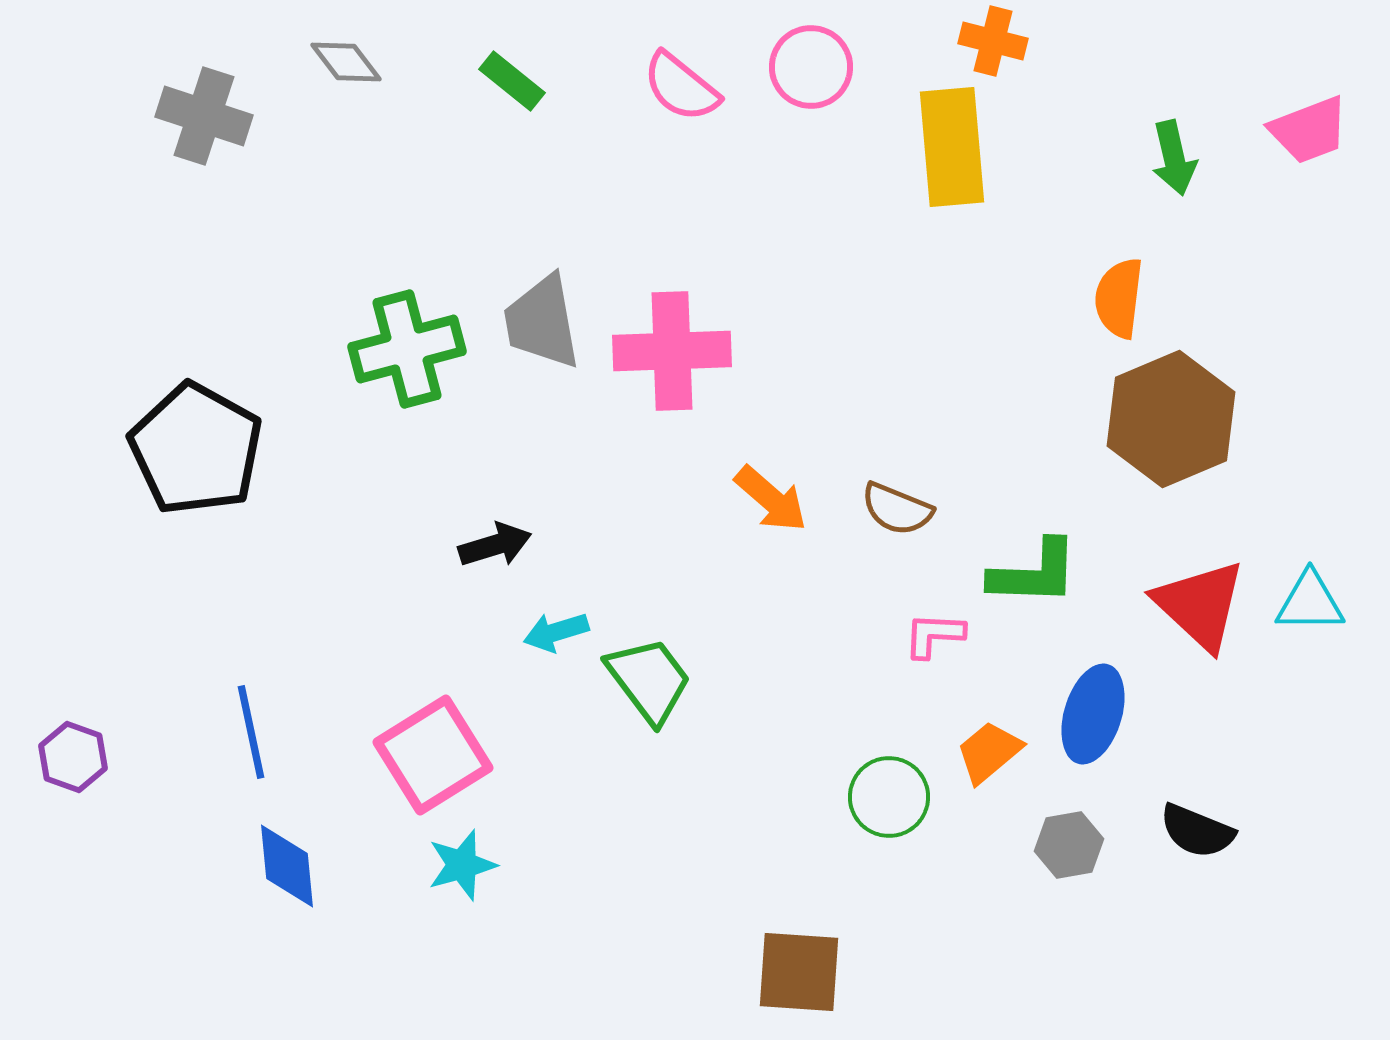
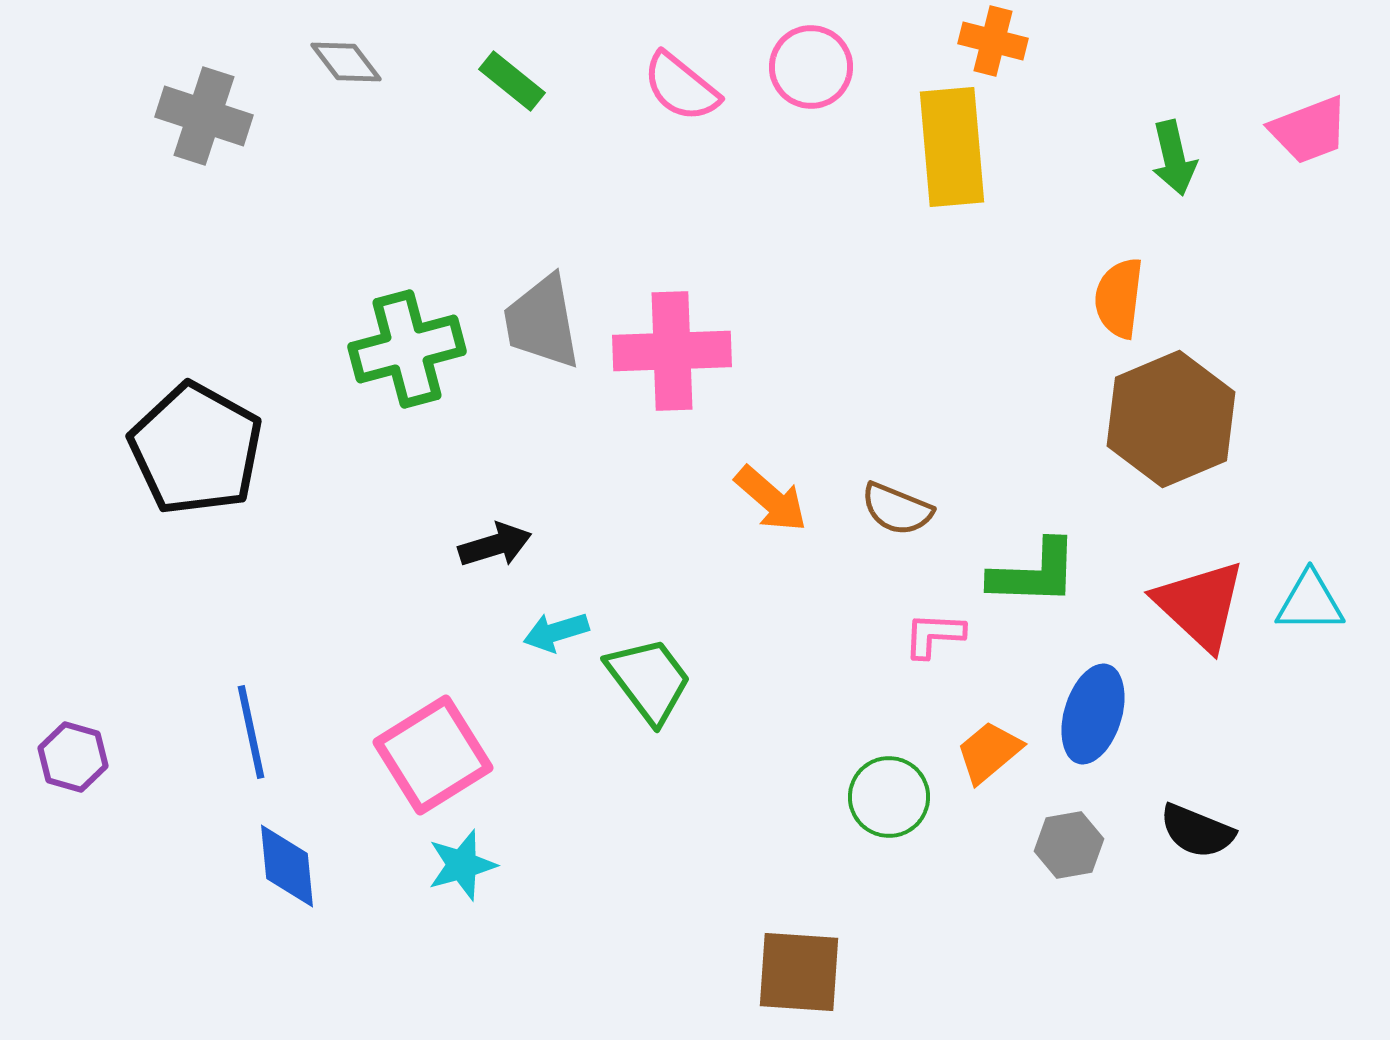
purple hexagon: rotated 4 degrees counterclockwise
